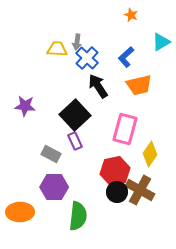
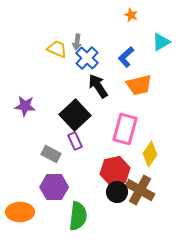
yellow trapezoid: rotated 20 degrees clockwise
